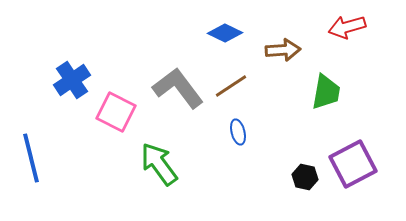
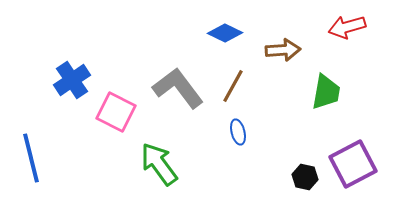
brown line: moved 2 px right; rotated 28 degrees counterclockwise
